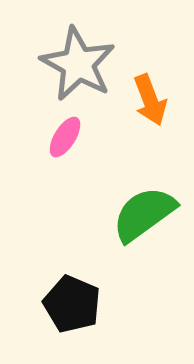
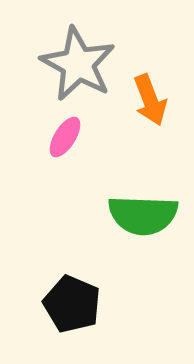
green semicircle: moved 1 px left, 1 px down; rotated 142 degrees counterclockwise
